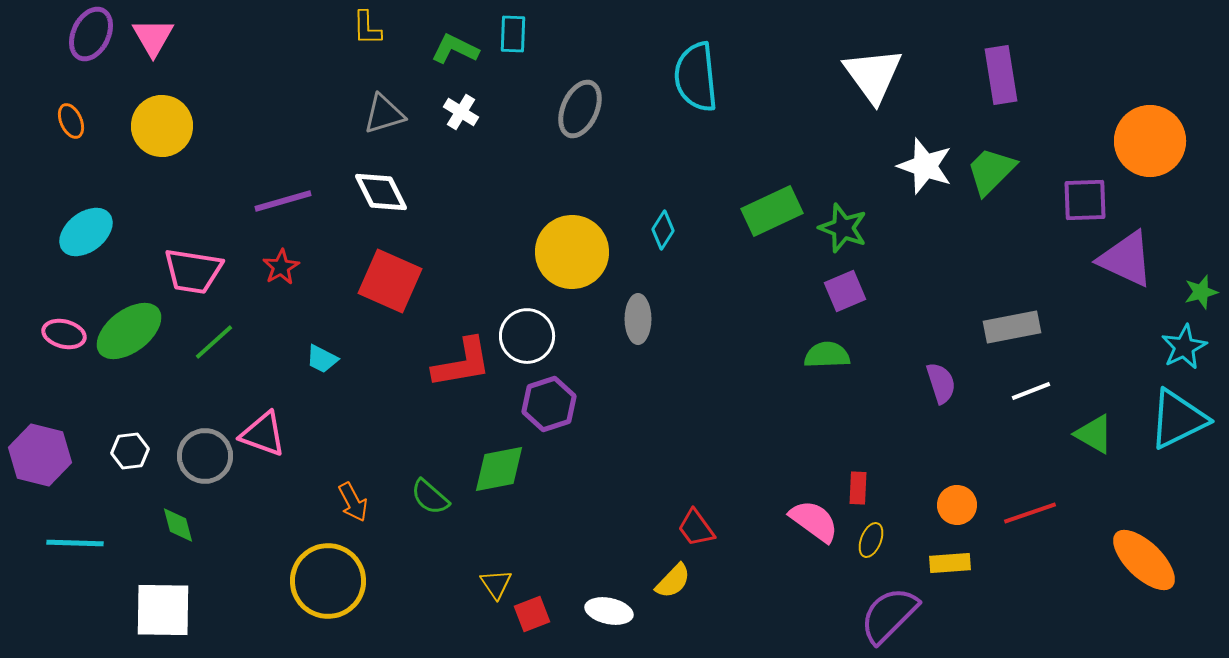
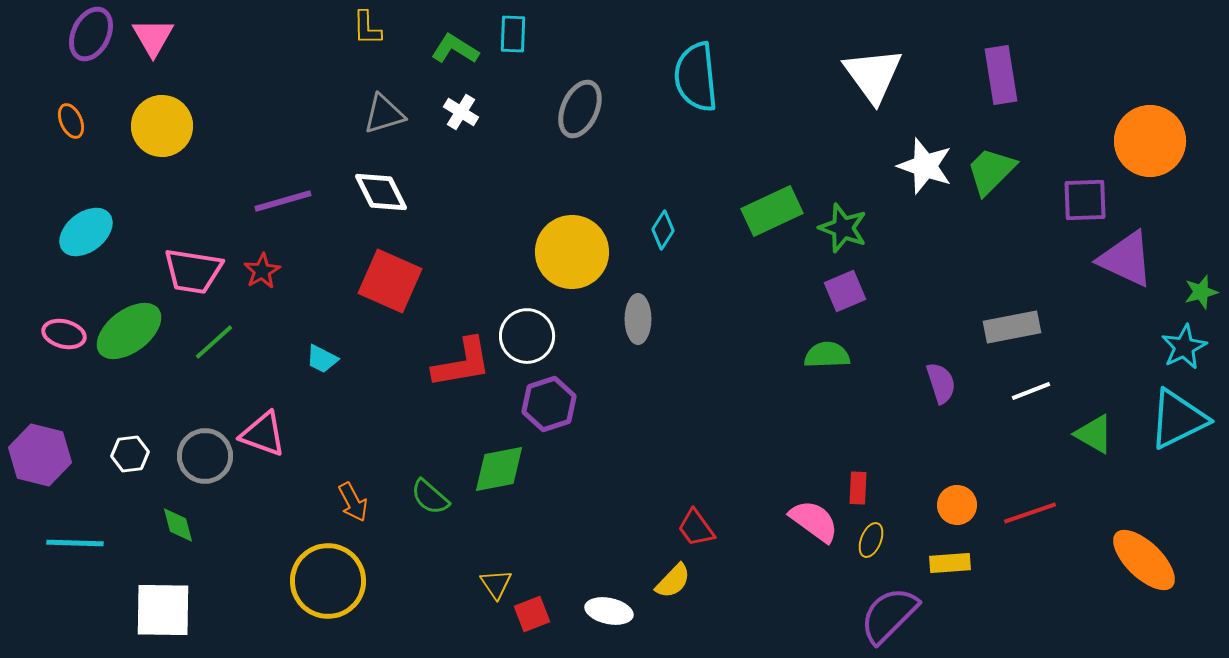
green L-shape at (455, 49): rotated 6 degrees clockwise
red star at (281, 267): moved 19 px left, 4 px down
white hexagon at (130, 451): moved 3 px down
